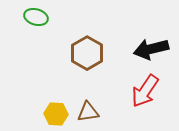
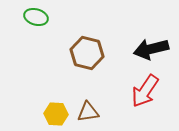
brown hexagon: rotated 16 degrees counterclockwise
